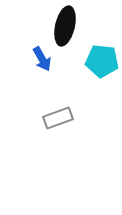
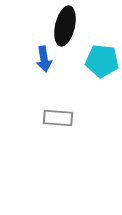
blue arrow: moved 2 px right; rotated 20 degrees clockwise
gray rectangle: rotated 24 degrees clockwise
